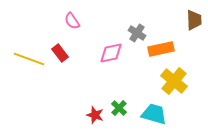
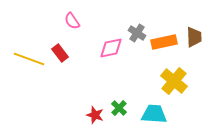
brown trapezoid: moved 17 px down
orange rectangle: moved 3 px right, 7 px up
pink diamond: moved 5 px up
cyan trapezoid: rotated 12 degrees counterclockwise
